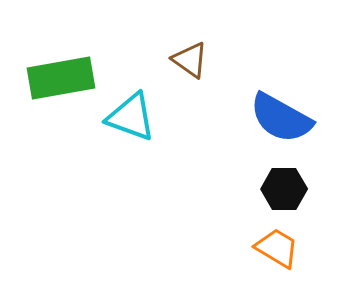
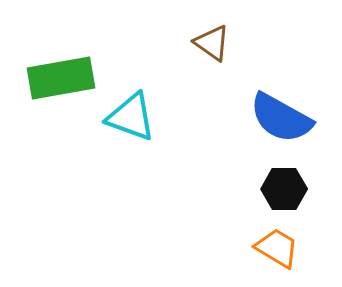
brown triangle: moved 22 px right, 17 px up
